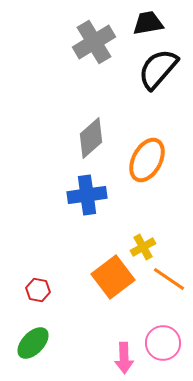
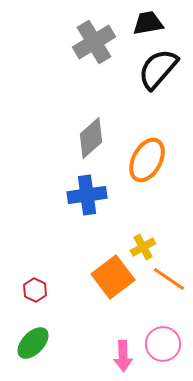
red hexagon: moved 3 px left; rotated 15 degrees clockwise
pink circle: moved 1 px down
pink arrow: moved 1 px left, 2 px up
